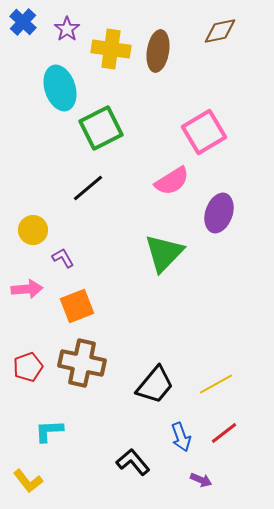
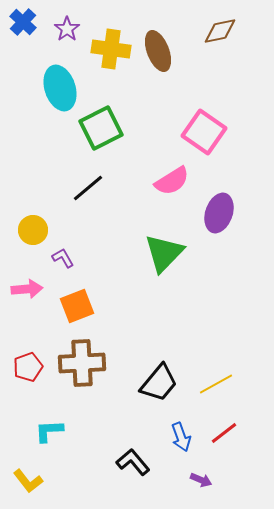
brown ellipse: rotated 30 degrees counterclockwise
pink square: rotated 24 degrees counterclockwise
brown cross: rotated 15 degrees counterclockwise
black trapezoid: moved 4 px right, 2 px up
